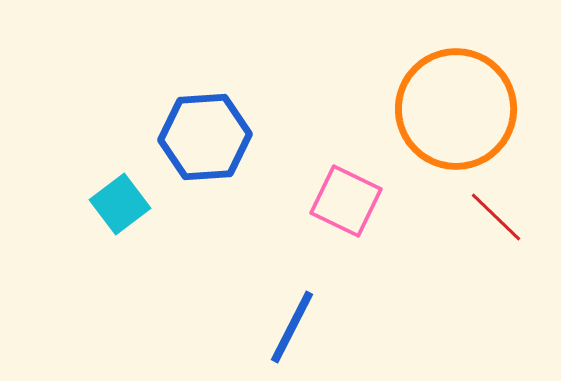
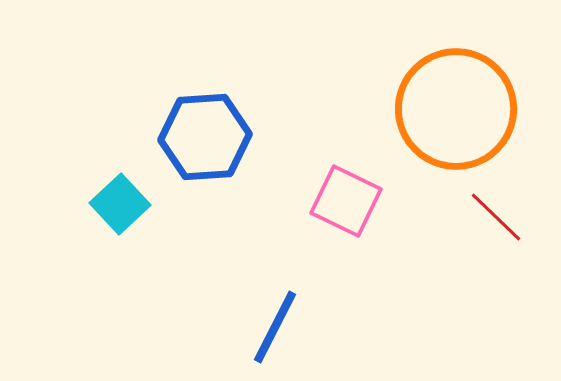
cyan square: rotated 6 degrees counterclockwise
blue line: moved 17 px left
